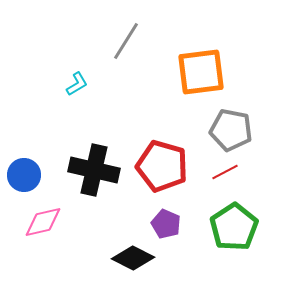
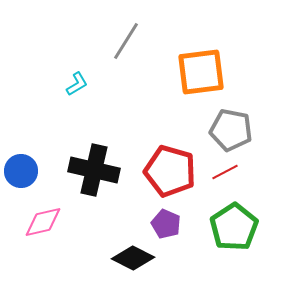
red pentagon: moved 8 px right, 5 px down
blue circle: moved 3 px left, 4 px up
